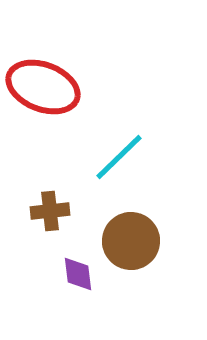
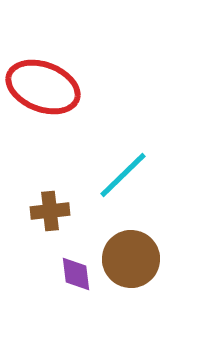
cyan line: moved 4 px right, 18 px down
brown circle: moved 18 px down
purple diamond: moved 2 px left
